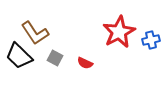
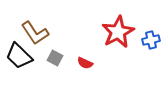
red star: moved 1 px left
